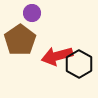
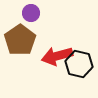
purple circle: moved 1 px left
black hexagon: rotated 16 degrees counterclockwise
